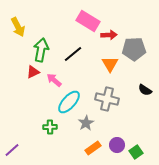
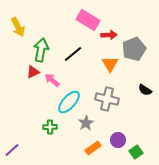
pink rectangle: moved 1 px up
gray pentagon: rotated 20 degrees counterclockwise
pink arrow: moved 2 px left
purple circle: moved 1 px right, 5 px up
